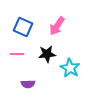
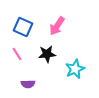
pink line: rotated 56 degrees clockwise
cyan star: moved 5 px right, 1 px down; rotated 18 degrees clockwise
